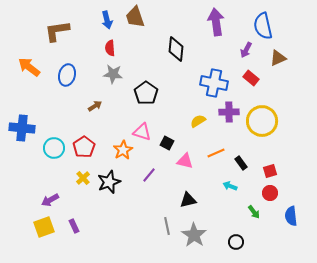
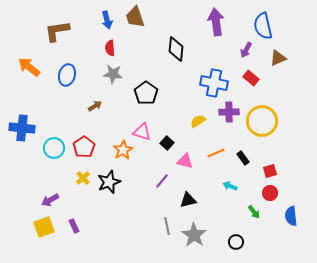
black square at (167, 143): rotated 16 degrees clockwise
black rectangle at (241, 163): moved 2 px right, 5 px up
purple line at (149, 175): moved 13 px right, 6 px down
